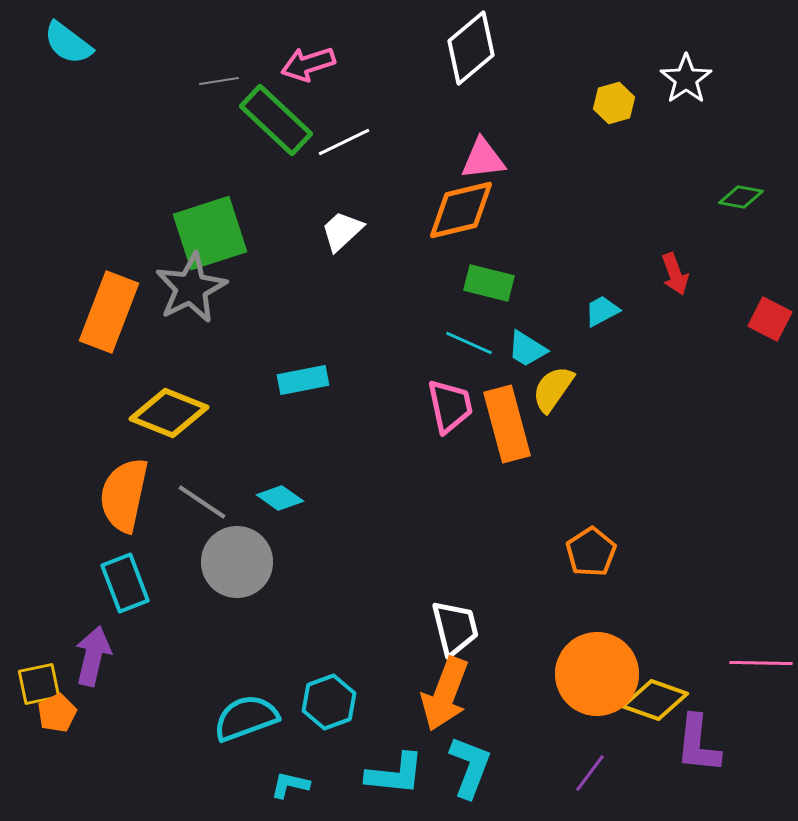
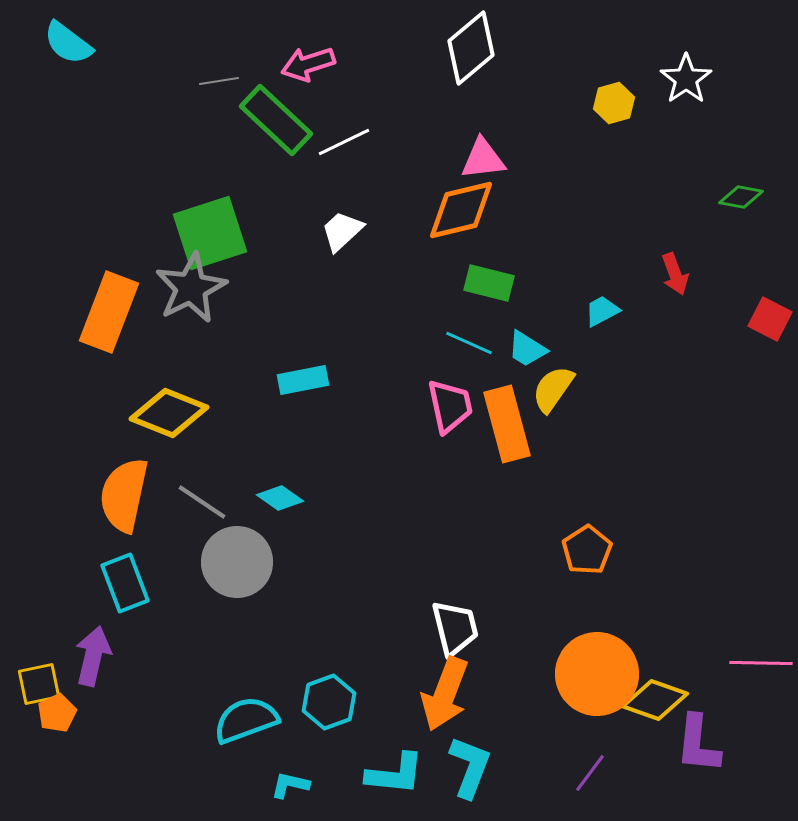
orange pentagon at (591, 552): moved 4 px left, 2 px up
cyan semicircle at (246, 718): moved 2 px down
